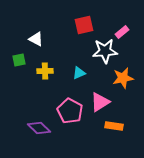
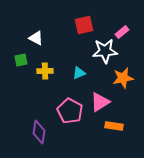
white triangle: moved 1 px up
green square: moved 2 px right
purple diamond: moved 4 px down; rotated 55 degrees clockwise
